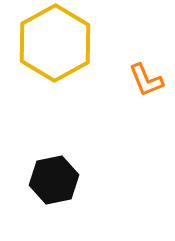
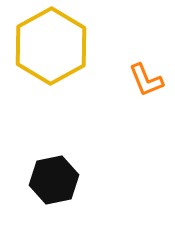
yellow hexagon: moved 4 px left, 3 px down
